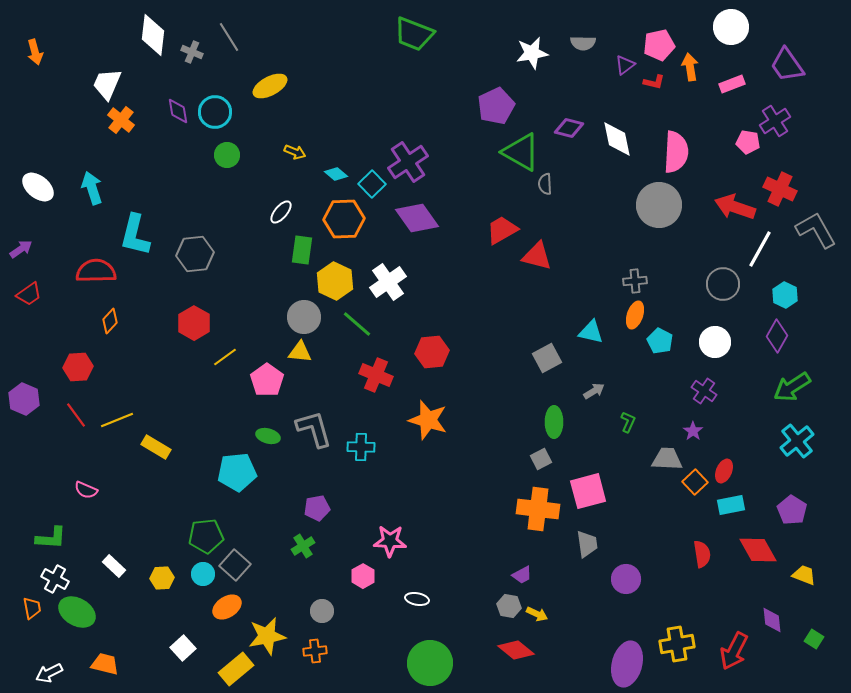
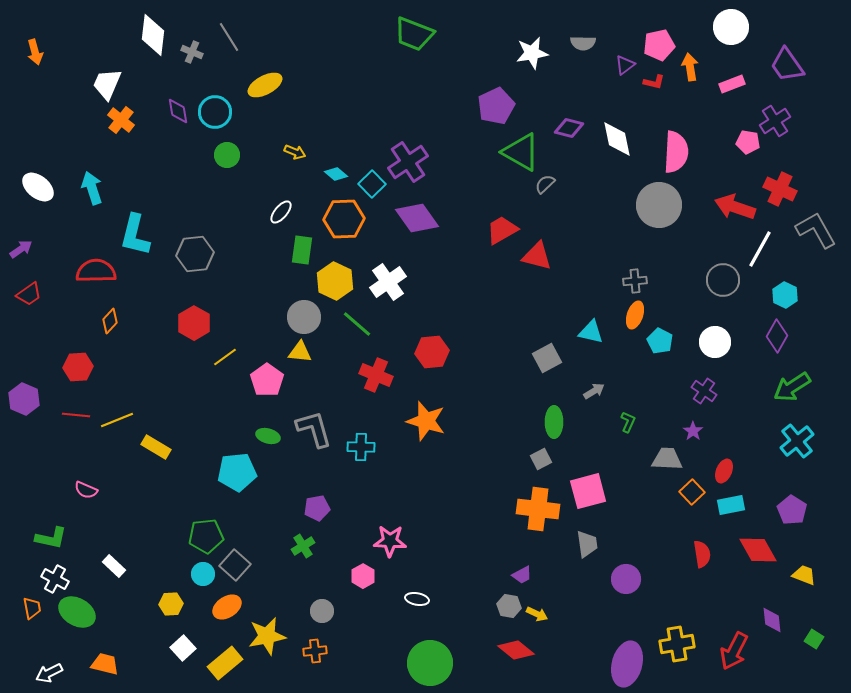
yellow ellipse at (270, 86): moved 5 px left, 1 px up
gray semicircle at (545, 184): rotated 50 degrees clockwise
gray circle at (723, 284): moved 4 px up
red line at (76, 415): rotated 48 degrees counterclockwise
orange star at (428, 420): moved 2 px left, 1 px down
orange square at (695, 482): moved 3 px left, 10 px down
green L-shape at (51, 538): rotated 8 degrees clockwise
yellow hexagon at (162, 578): moved 9 px right, 26 px down
yellow rectangle at (236, 669): moved 11 px left, 6 px up
